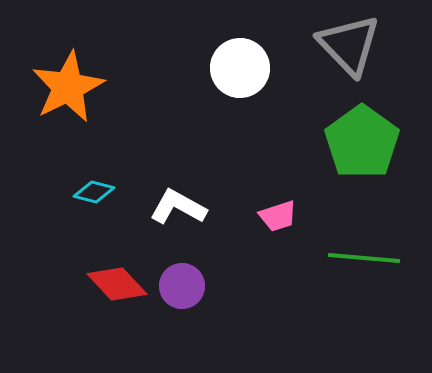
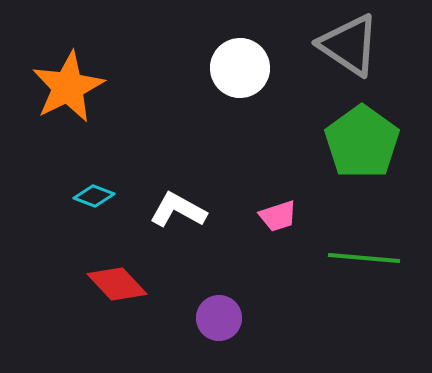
gray triangle: rotated 12 degrees counterclockwise
cyan diamond: moved 4 px down; rotated 6 degrees clockwise
white L-shape: moved 3 px down
purple circle: moved 37 px right, 32 px down
